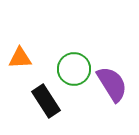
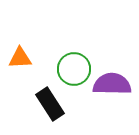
purple semicircle: rotated 57 degrees counterclockwise
black rectangle: moved 4 px right, 3 px down
